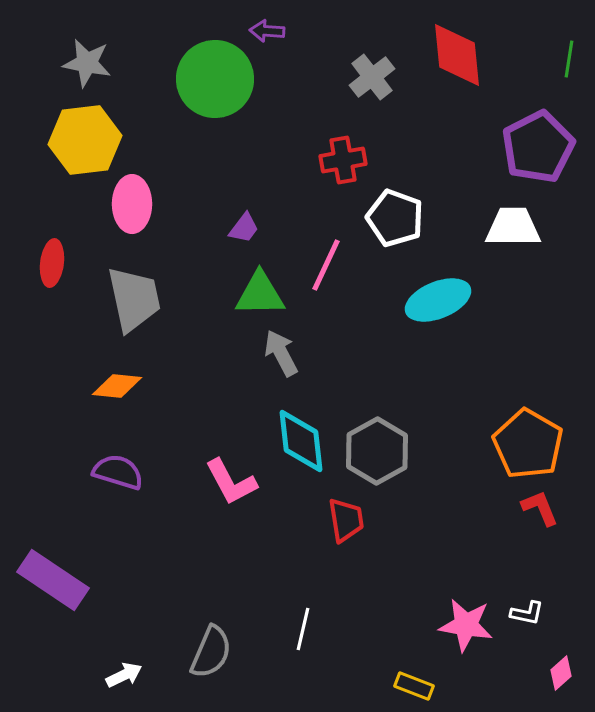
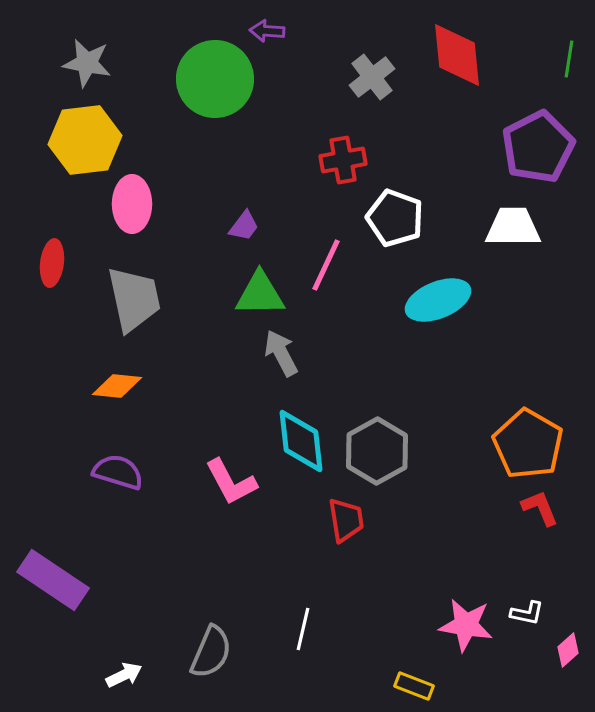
purple trapezoid: moved 2 px up
pink diamond: moved 7 px right, 23 px up
